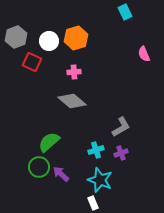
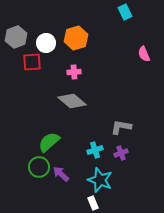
white circle: moved 3 px left, 2 px down
red square: rotated 30 degrees counterclockwise
gray L-shape: rotated 140 degrees counterclockwise
cyan cross: moved 1 px left
